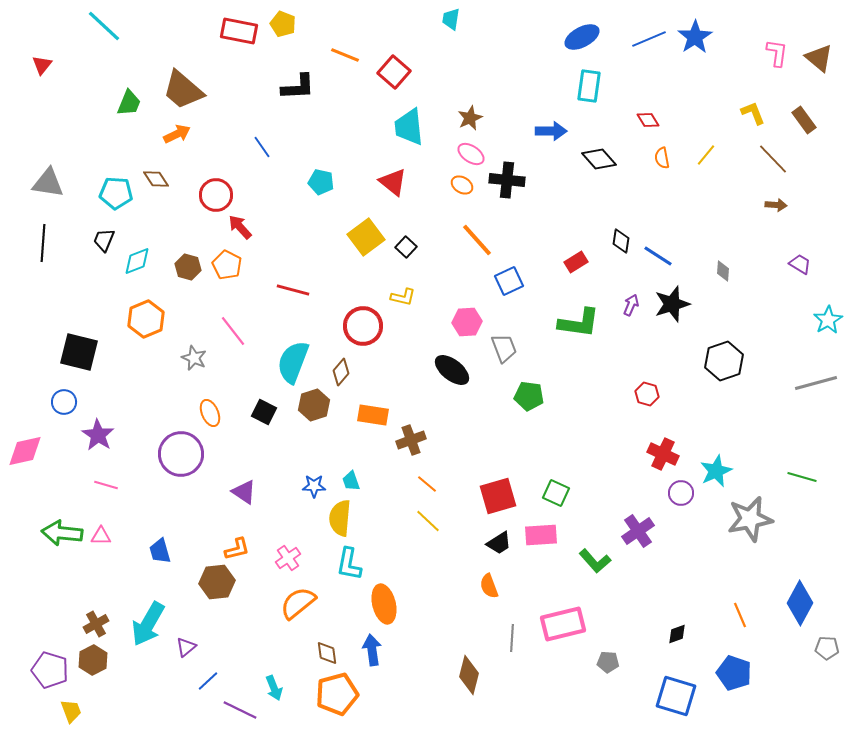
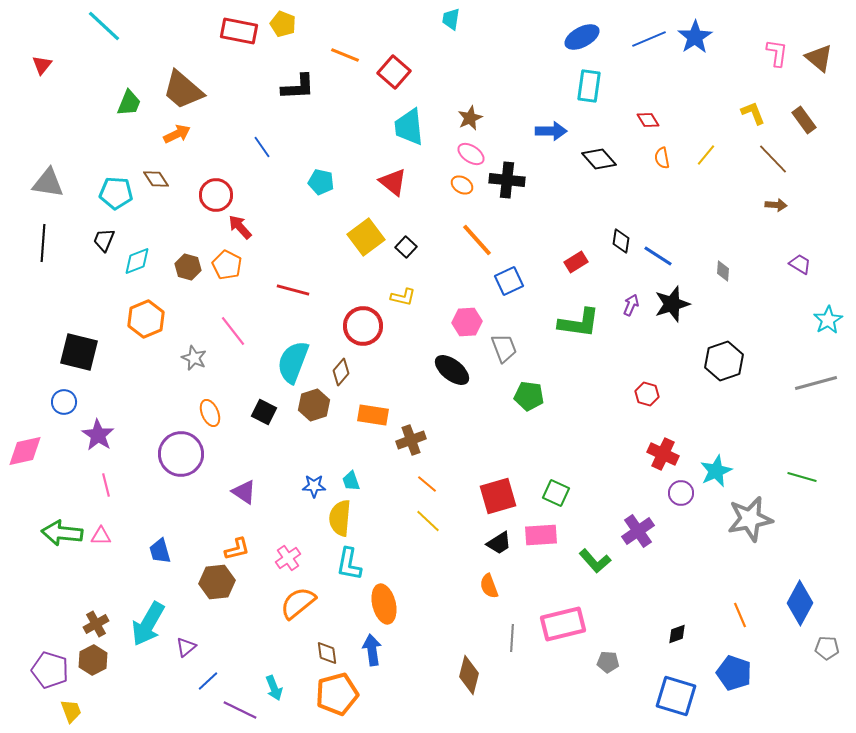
pink line at (106, 485): rotated 60 degrees clockwise
